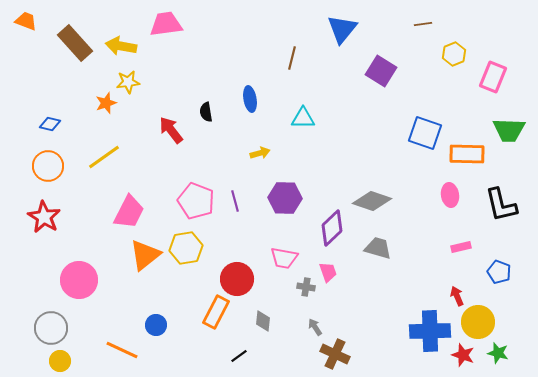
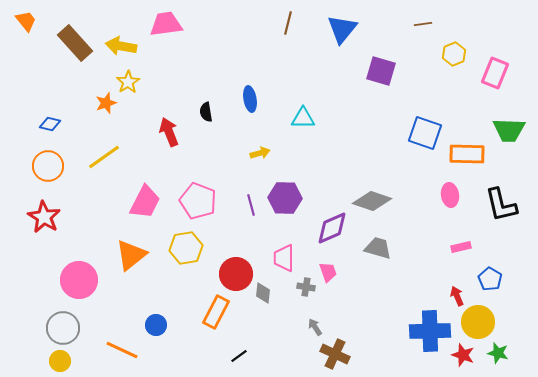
orange trapezoid at (26, 21): rotated 30 degrees clockwise
brown line at (292, 58): moved 4 px left, 35 px up
purple square at (381, 71): rotated 16 degrees counterclockwise
pink rectangle at (493, 77): moved 2 px right, 4 px up
yellow star at (128, 82): rotated 25 degrees counterclockwise
red arrow at (171, 130): moved 2 px left, 2 px down; rotated 16 degrees clockwise
pink pentagon at (196, 201): moved 2 px right
purple line at (235, 201): moved 16 px right, 4 px down
pink trapezoid at (129, 212): moved 16 px right, 10 px up
purple diamond at (332, 228): rotated 21 degrees clockwise
orange triangle at (145, 255): moved 14 px left
pink trapezoid at (284, 258): rotated 80 degrees clockwise
blue pentagon at (499, 272): moved 9 px left, 7 px down; rotated 10 degrees clockwise
red circle at (237, 279): moved 1 px left, 5 px up
gray diamond at (263, 321): moved 28 px up
gray circle at (51, 328): moved 12 px right
